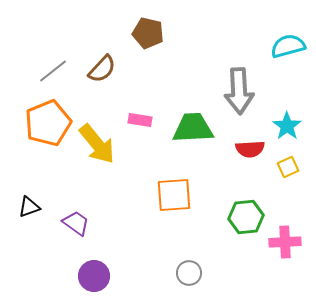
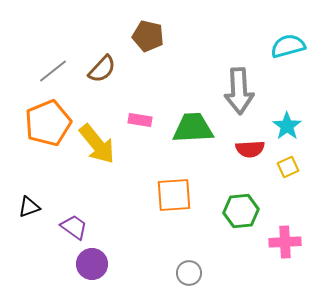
brown pentagon: moved 3 px down
green hexagon: moved 5 px left, 6 px up
purple trapezoid: moved 2 px left, 4 px down
purple circle: moved 2 px left, 12 px up
